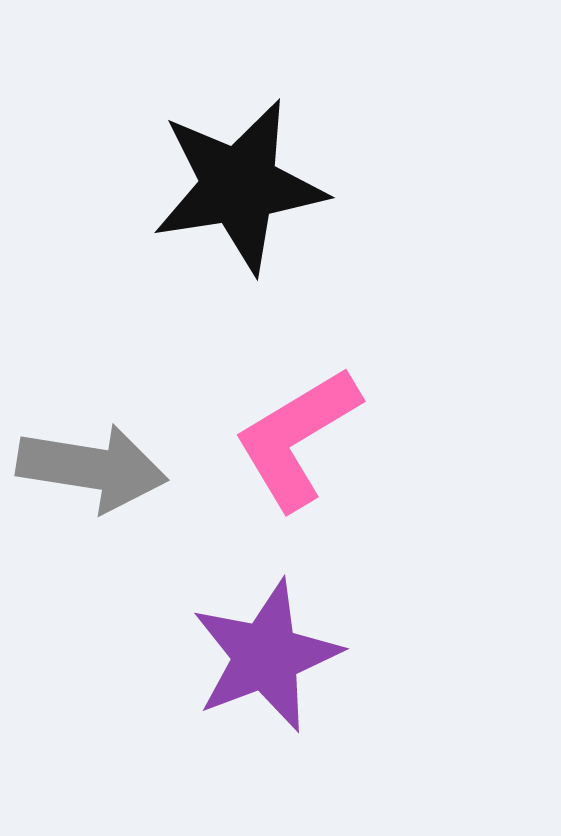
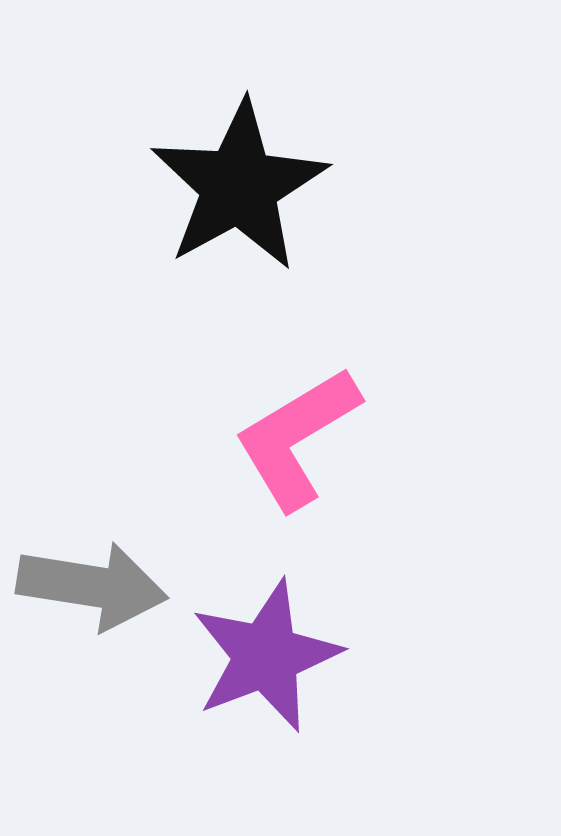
black star: rotated 20 degrees counterclockwise
gray arrow: moved 118 px down
